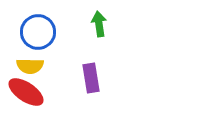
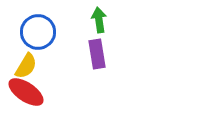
green arrow: moved 4 px up
yellow semicircle: moved 4 px left; rotated 60 degrees counterclockwise
purple rectangle: moved 6 px right, 24 px up
